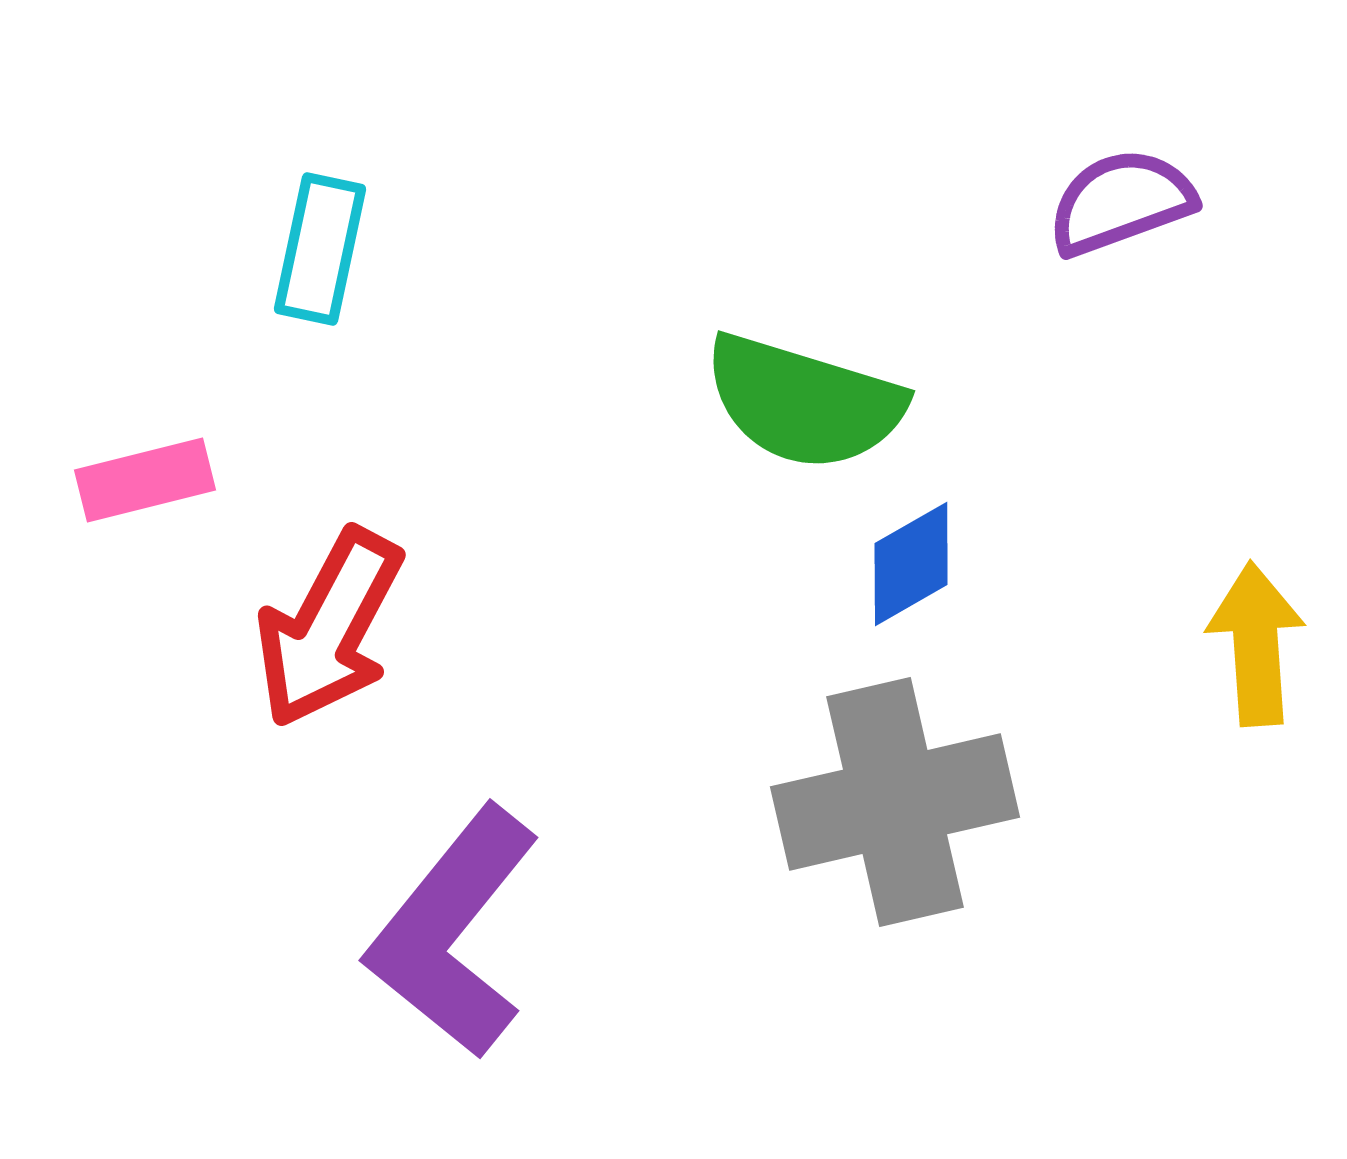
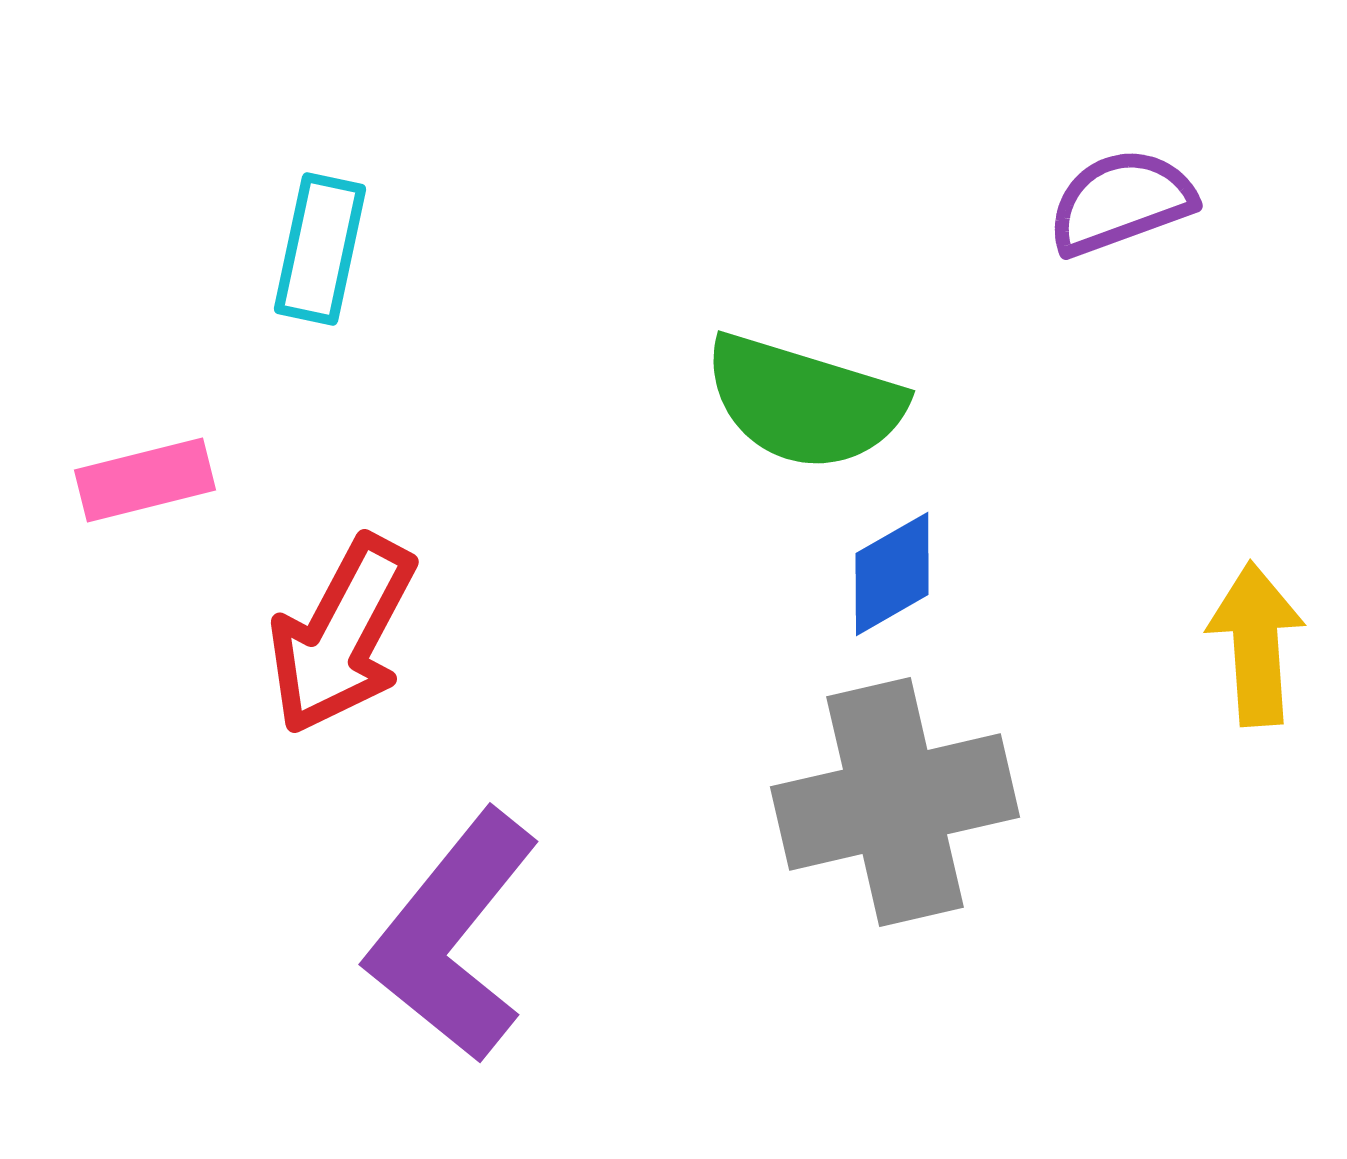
blue diamond: moved 19 px left, 10 px down
red arrow: moved 13 px right, 7 px down
purple L-shape: moved 4 px down
